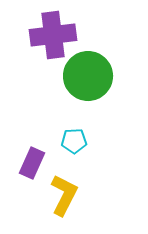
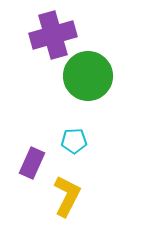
purple cross: rotated 9 degrees counterclockwise
yellow L-shape: moved 3 px right, 1 px down
